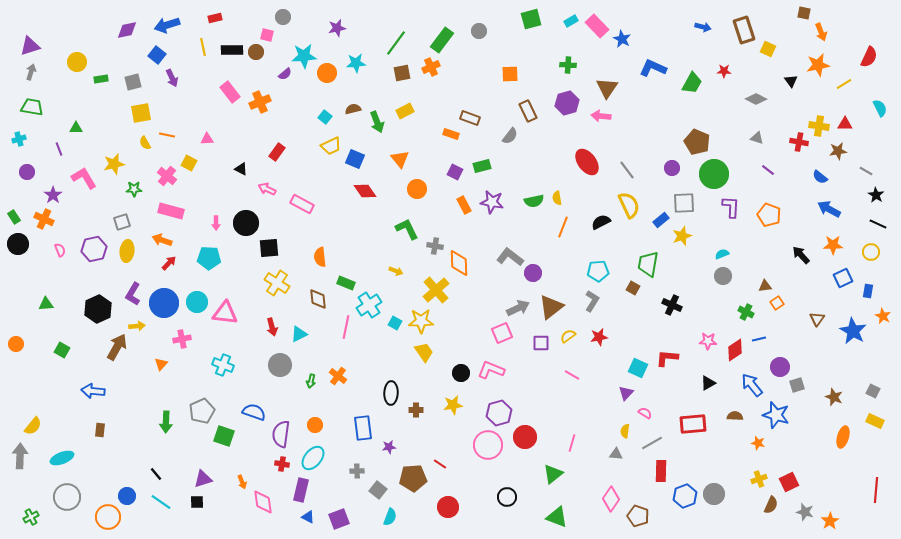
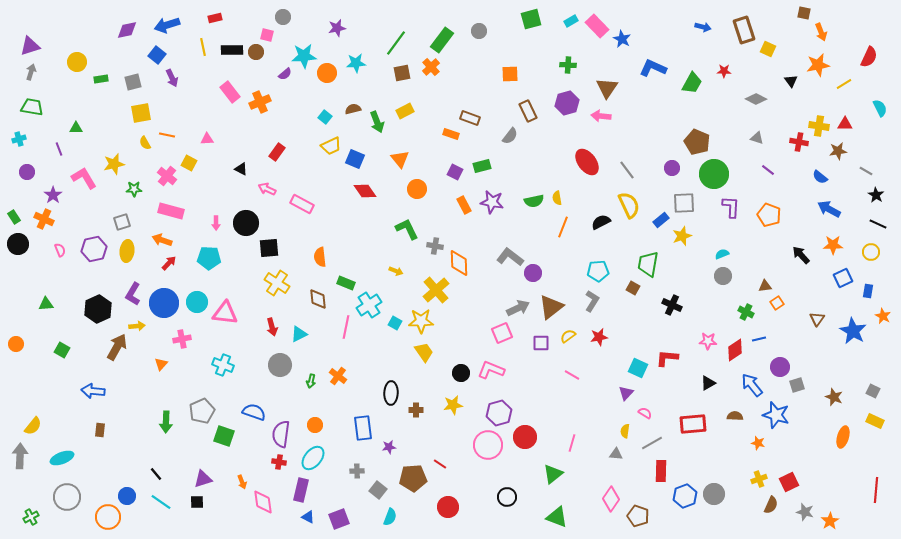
orange cross at (431, 67): rotated 18 degrees counterclockwise
red cross at (282, 464): moved 3 px left, 2 px up
